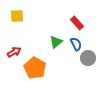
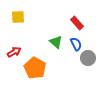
yellow square: moved 1 px right, 1 px down
green triangle: rotated 40 degrees counterclockwise
